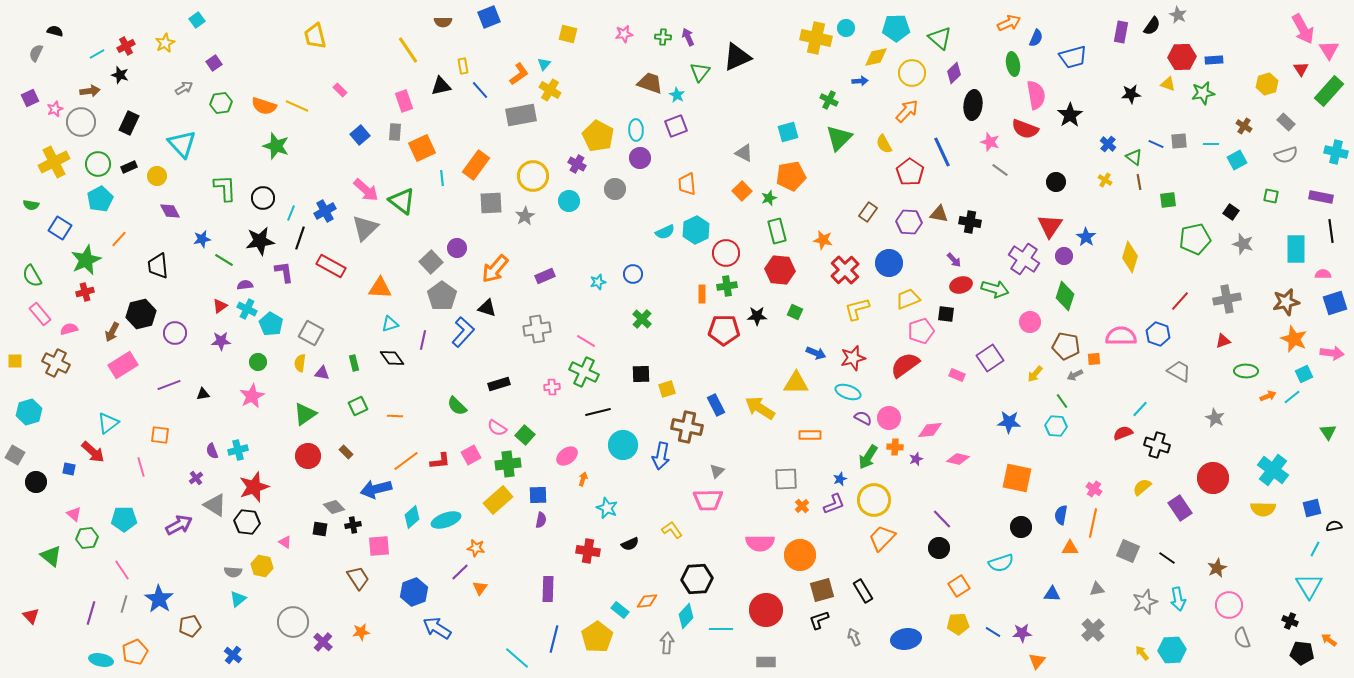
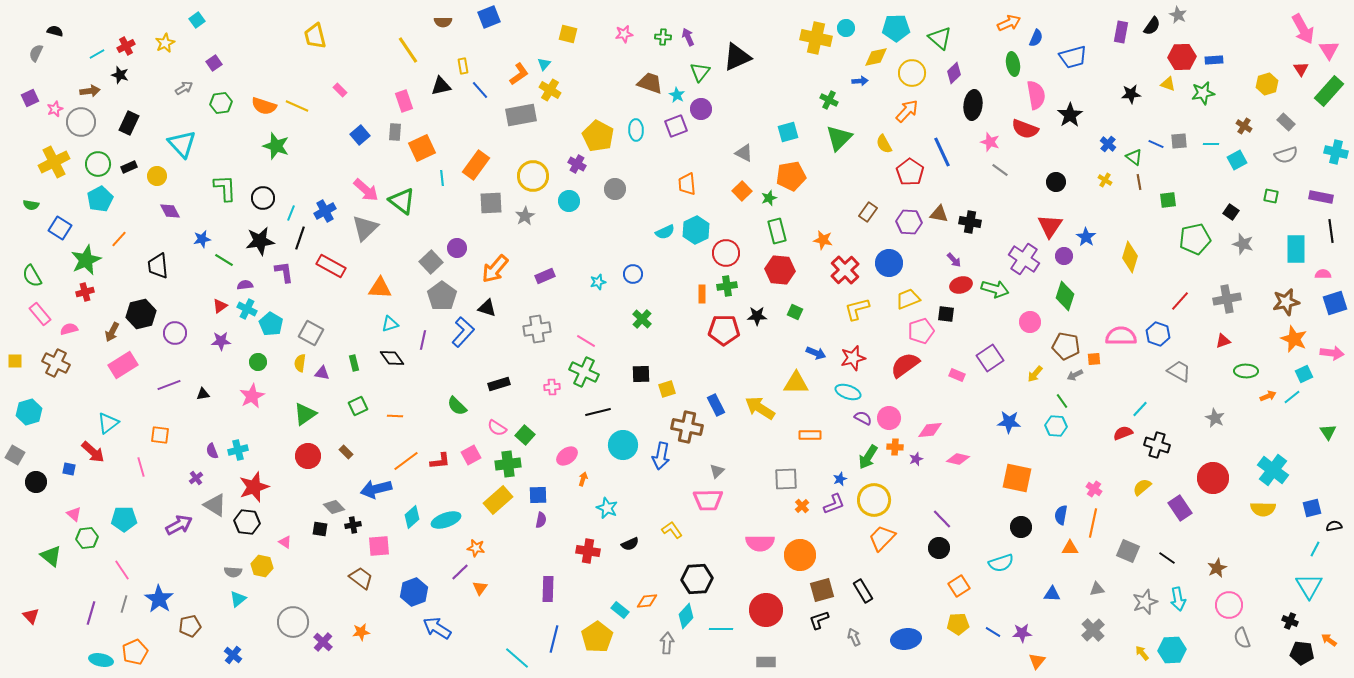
purple circle at (640, 158): moved 61 px right, 49 px up
brown trapezoid at (358, 578): moved 3 px right; rotated 20 degrees counterclockwise
